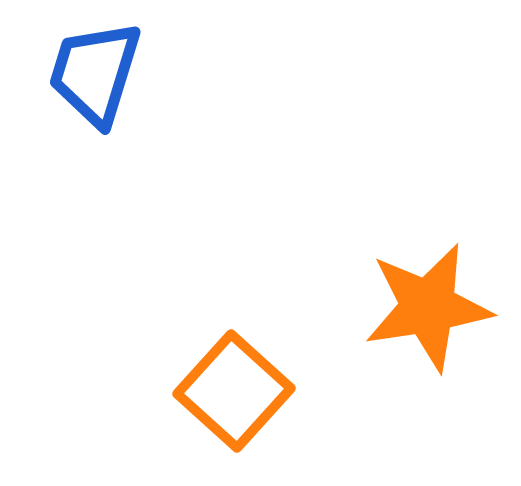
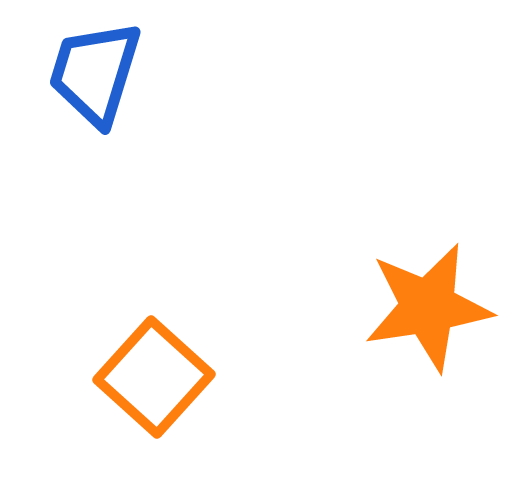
orange square: moved 80 px left, 14 px up
